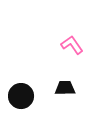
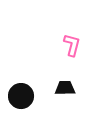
pink L-shape: rotated 50 degrees clockwise
